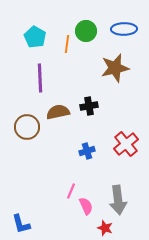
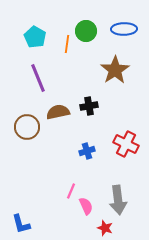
brown star: moved 2 px down; rotated 20 degrees counterclockwise
purple line: moved 2 px left; rotated 20 degrees counterclockwise
red cross: rotated 25 degrees counterclockwise
